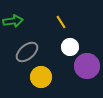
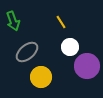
green arrow: rotated 78 degrees clockwise
